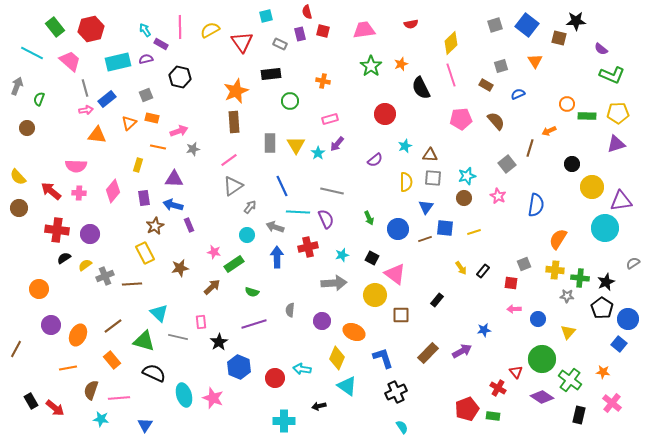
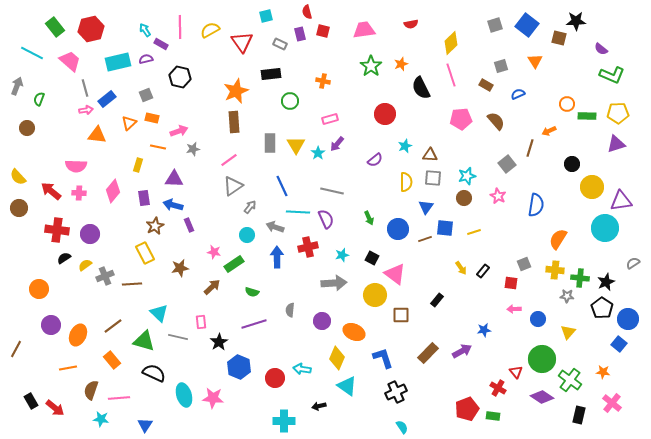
pink star at (213, 398): rotated 15 degrees counterclockwise
